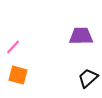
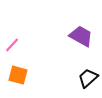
purple trapezoid: rotated 30 degrees clockwise
pink line: moved 1 px left, 2 px up
